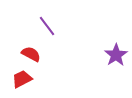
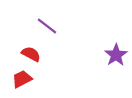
purple line: rotated 15 degrees counterclockwise
